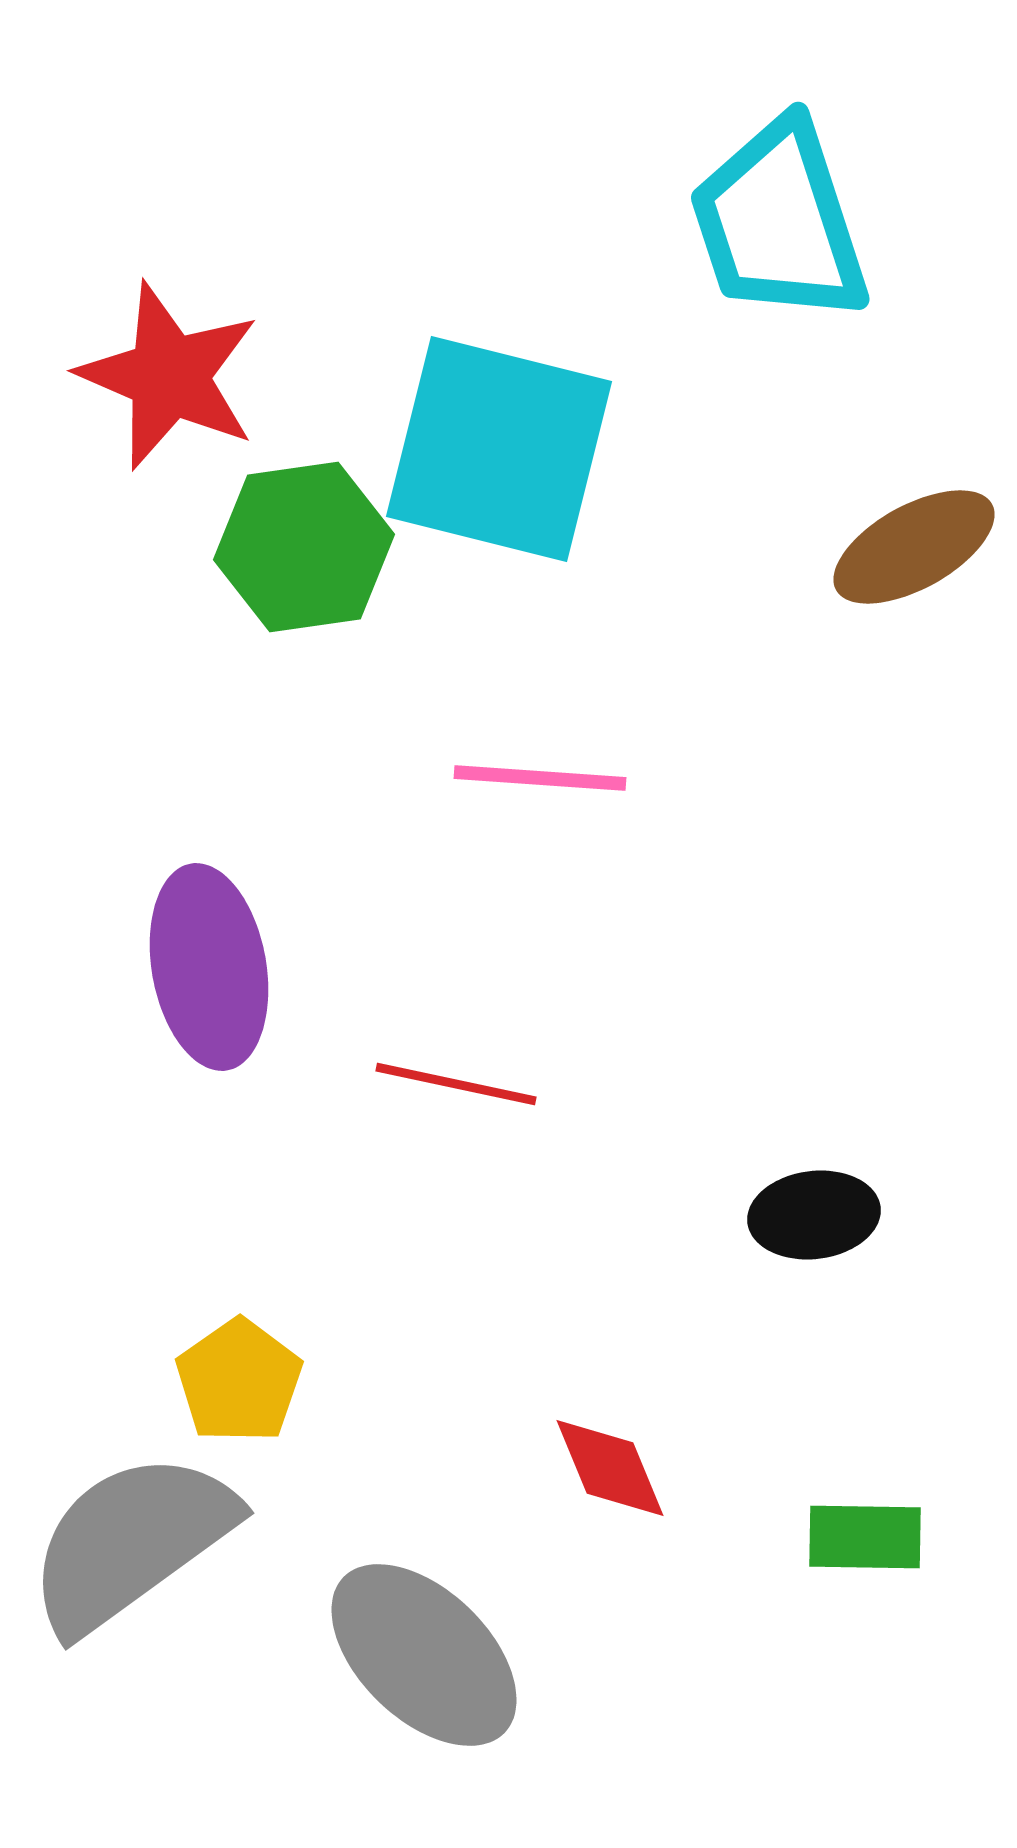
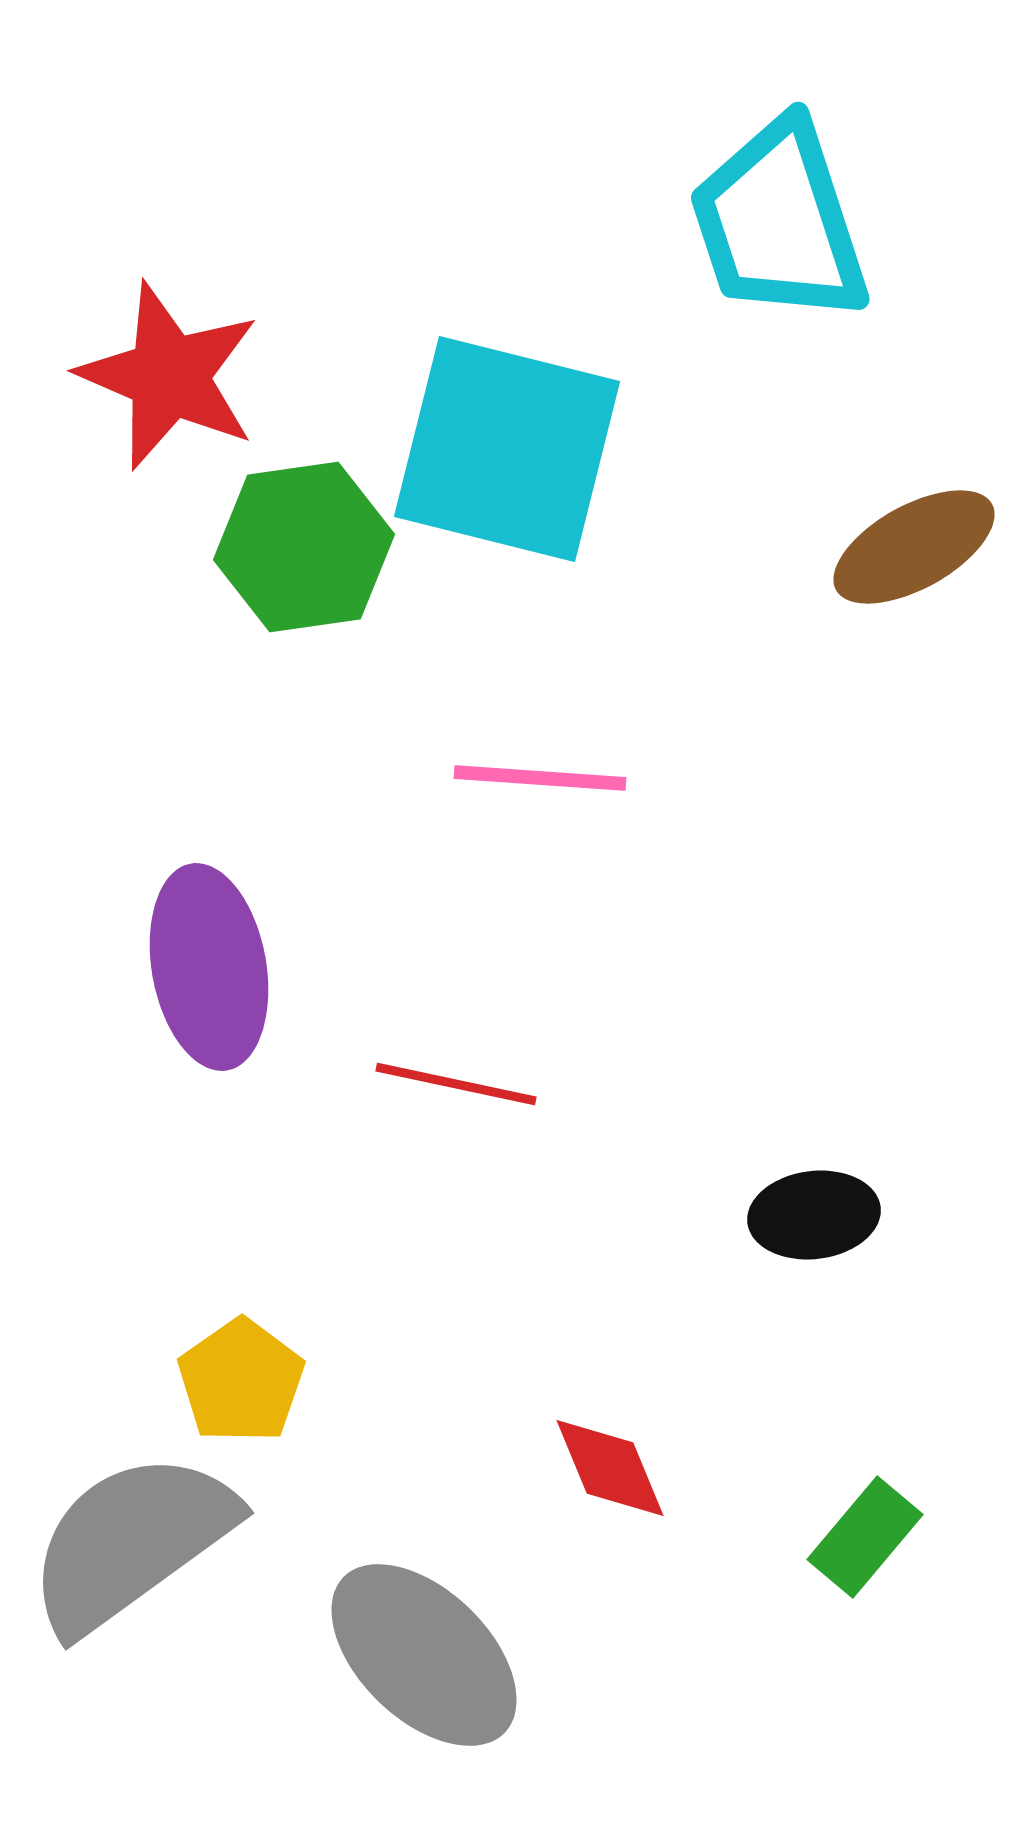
cyan square: moved 8 px right
yellow pentagon: moved 2 px right
green rectangle: rotated 51 degrees counterclockwise
